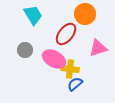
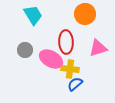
red ellipse: moved 8 px down; rotated 40 degrees counterclockwise
pink ellipse: moved 3 px left
